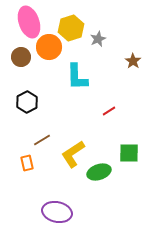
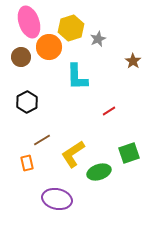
green square: rotated 20 degrees counterclockwise
purple ellipse: moved 13 px up
